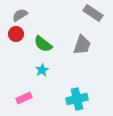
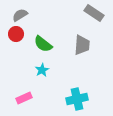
gray rectangle: moved 1 px right
gray trapezoid: rotated 15 degrees counterclockwise
